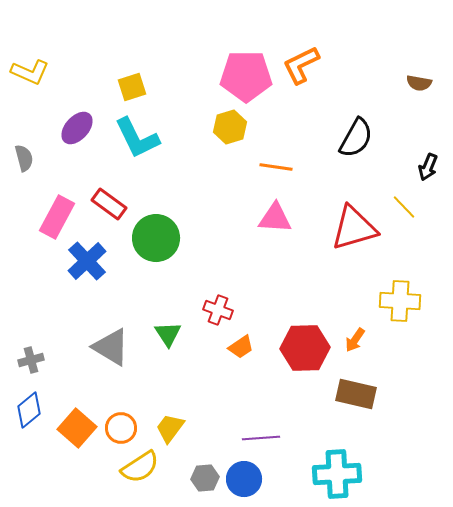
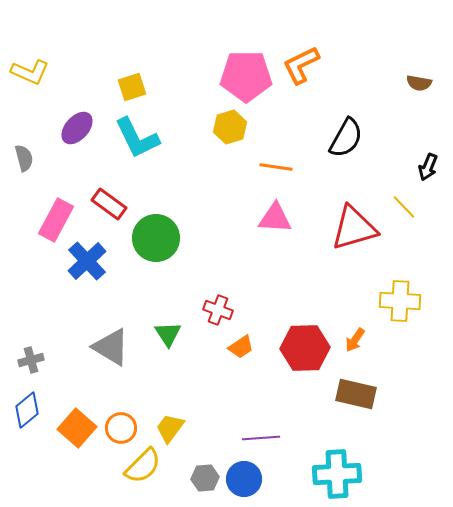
black semicircle: moved 10 px left
pink rectangle: moved 1 px left, 3 px down
blue diamond: moved 2 px left
yellow semicircle: moved 3 px right, 1 px up; rotated 12 degrees counterclockwise
